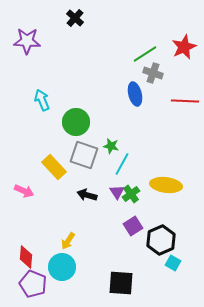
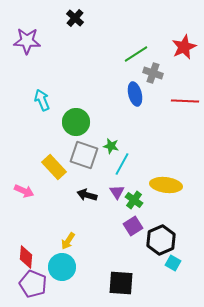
green line: moved 9 px left
green cross: moved 3 px right, 6 px down; rotated 18 degrees counterclockwise
